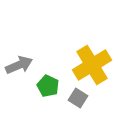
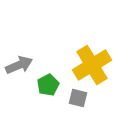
green pentagon: moved 1 px up; rotated 20 degrees clockwise
gray square: rotated 18 degrees counterclockwise
